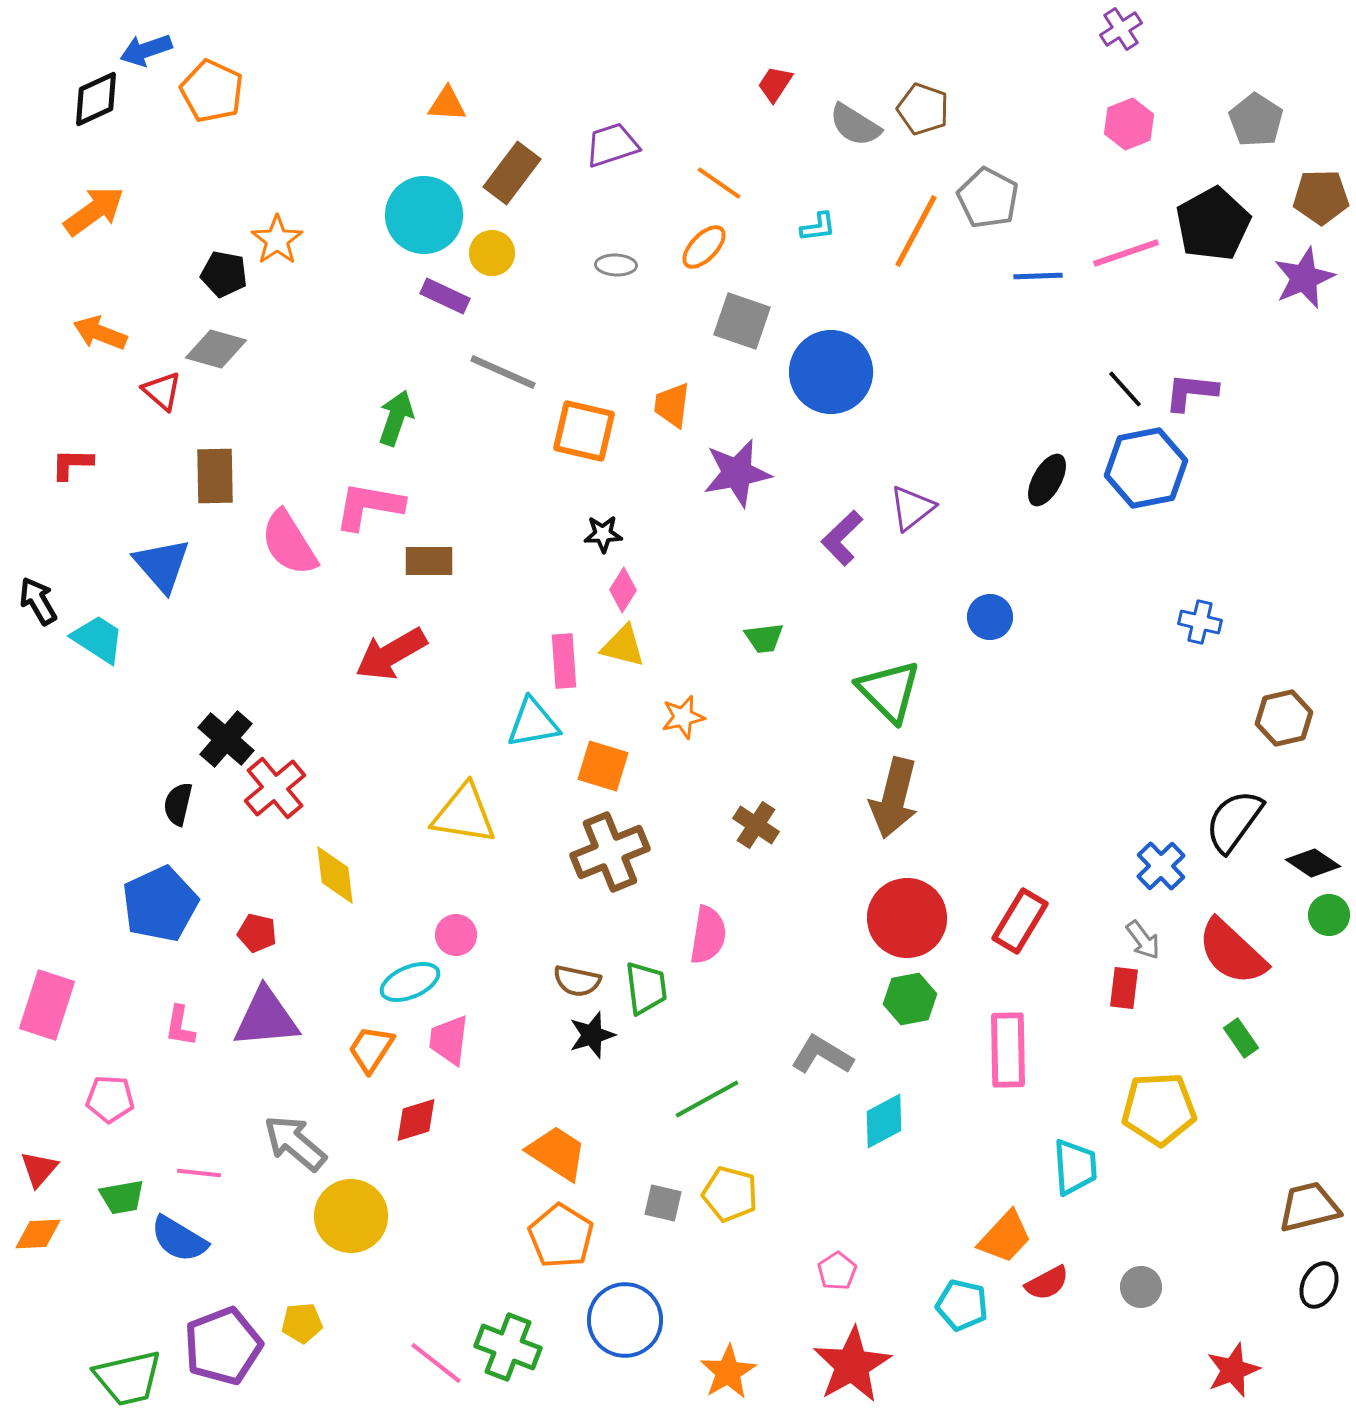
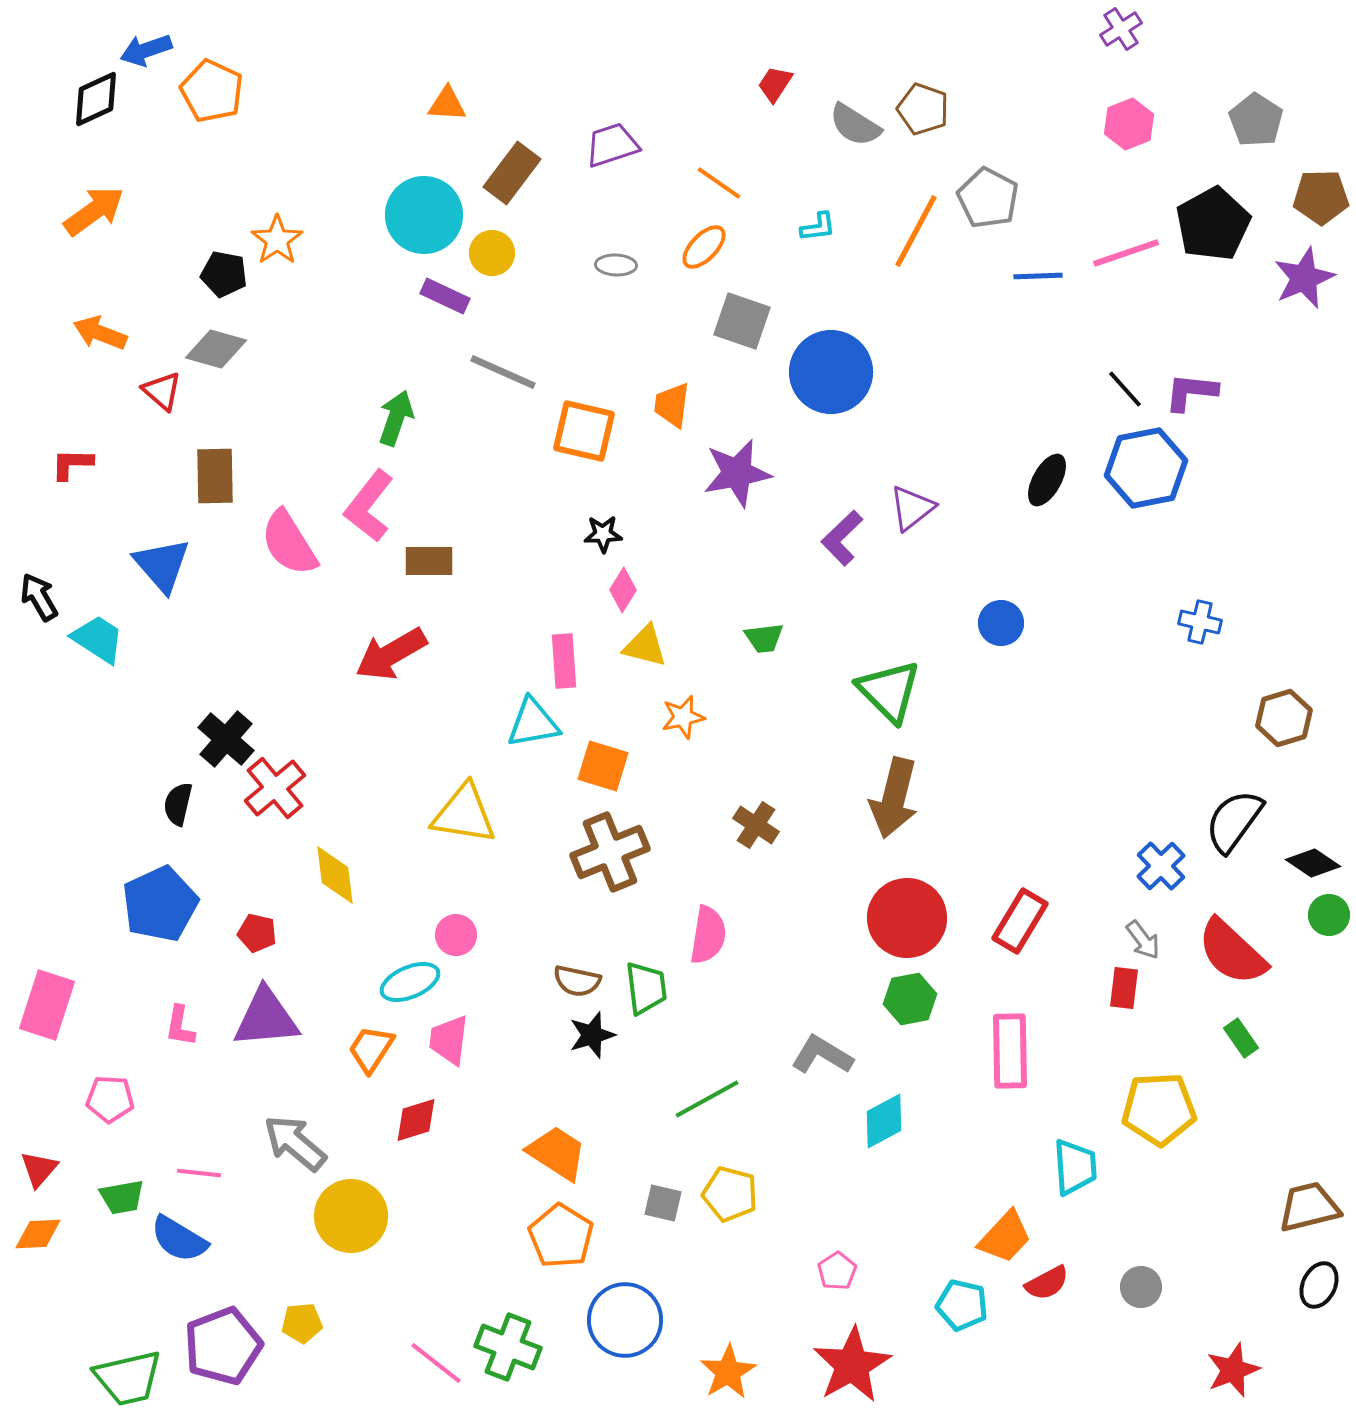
pink L-shape at (369, 506): rotated 62 degrees counterclockwise
black arrow at (38, 601): moved 1 px right, 4 px up
blue circle at (990, 617): moved 11 px right, 6 px down
yellow triangle at (623, 646): moved 22 px right
brown hexagon at (1284, 718): rotated 4 degrees counterclockwise
pink rectangle at (1008, 1050): moved 2 px right, 1 px down
